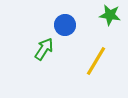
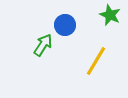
green star: rotated 15 degrees clockwise
green arrow: moved 1 px left, 4 px up
